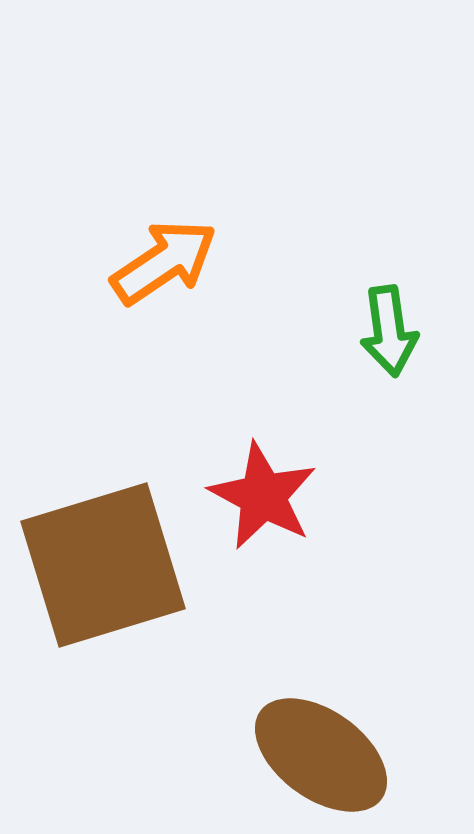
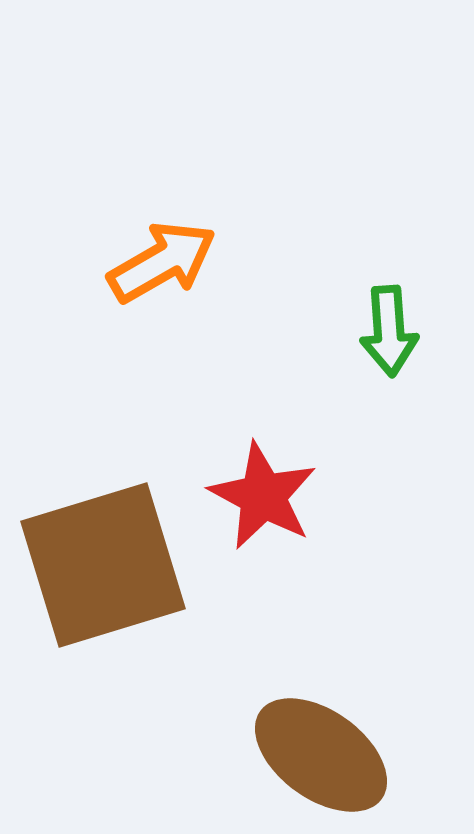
orange arrow: moved 2 px left; rotated 4 degrees clockwise
green arrow: rotated 4 degrees clockwise
